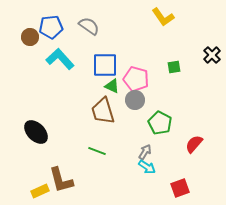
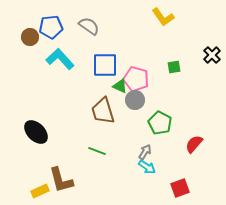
green triangle: moved 8 px right
